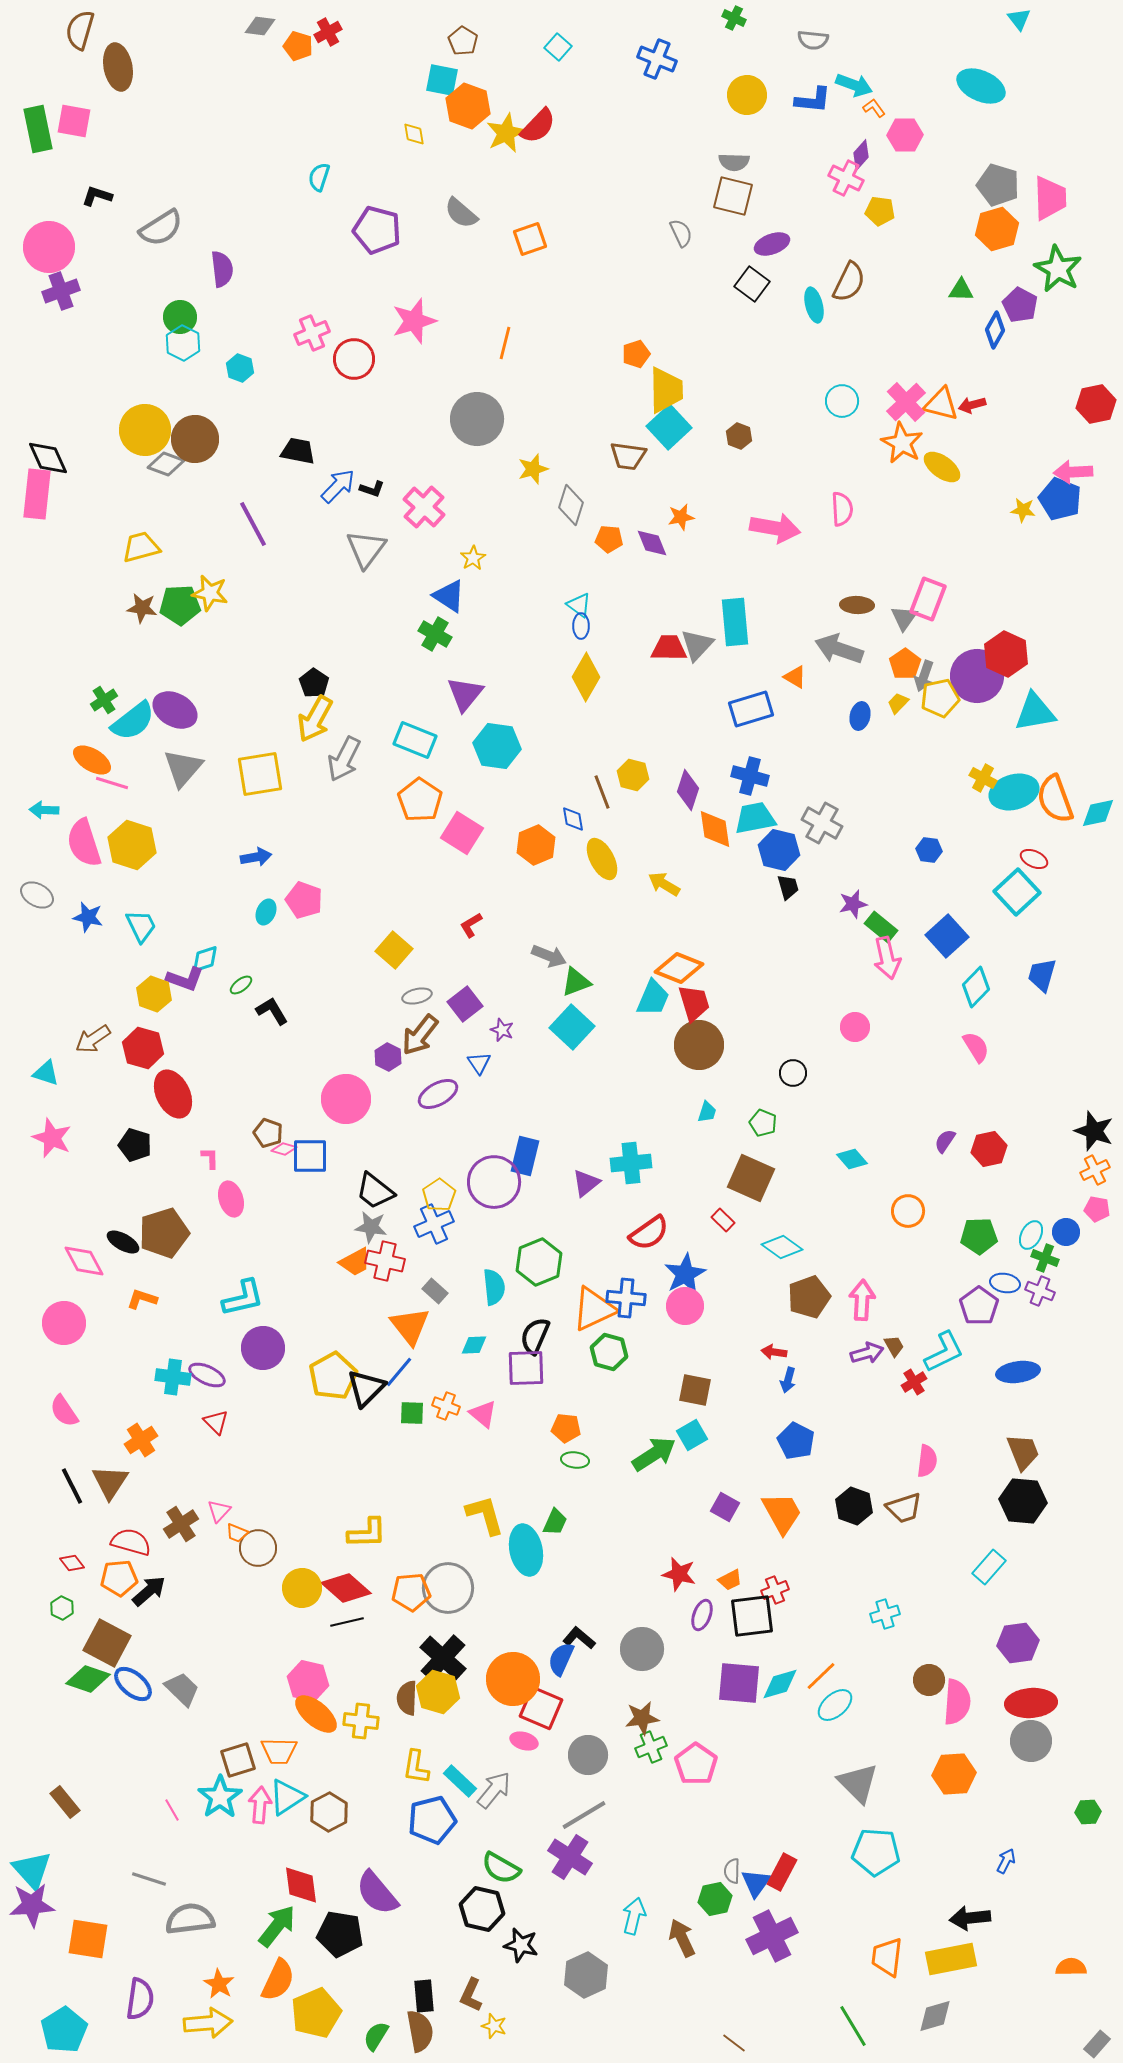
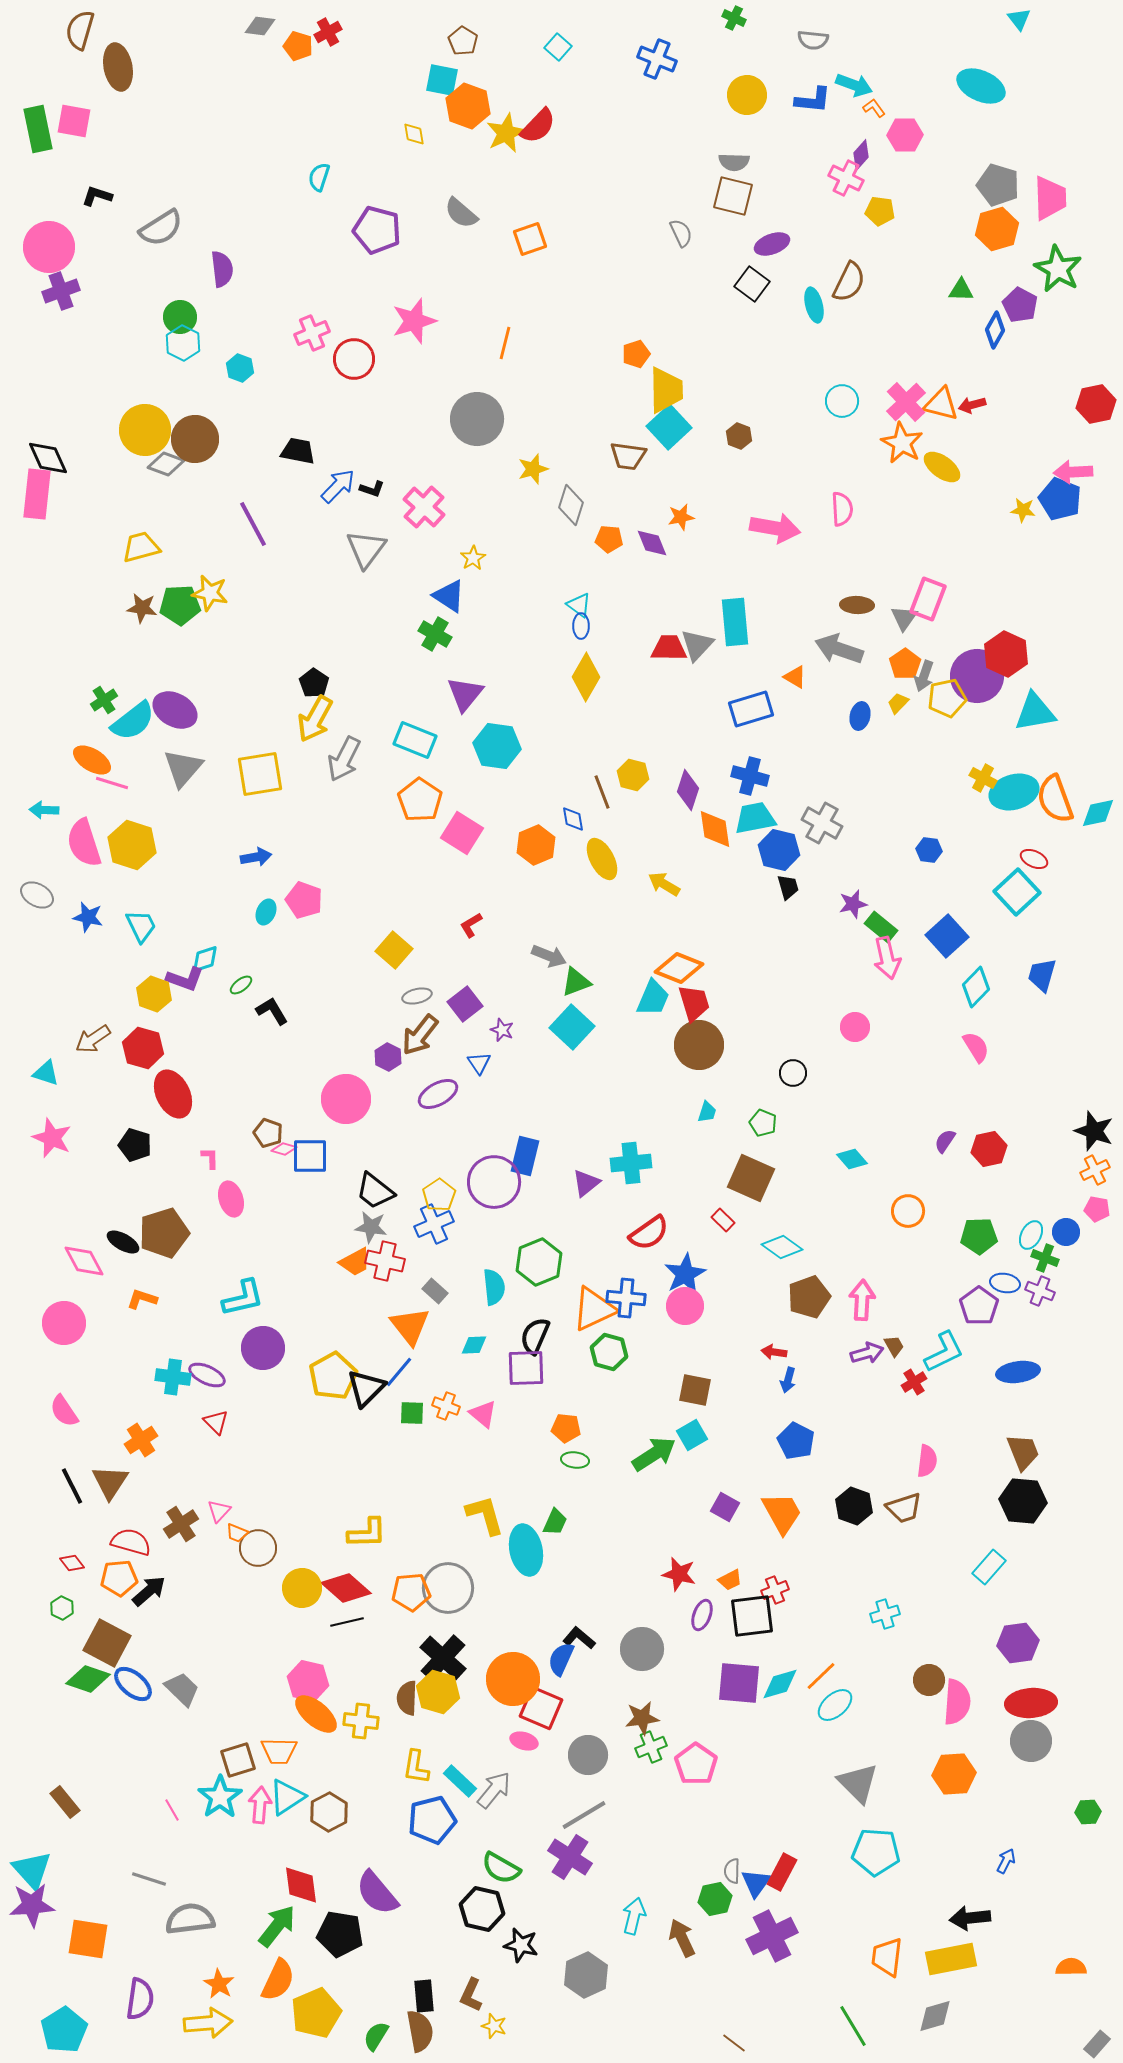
yellow pentagon at (940, 698): moved 7 px right
